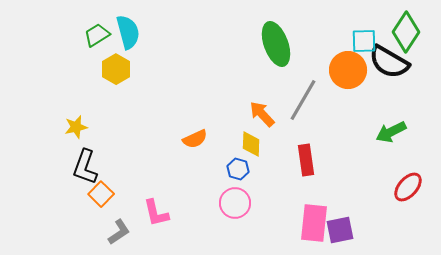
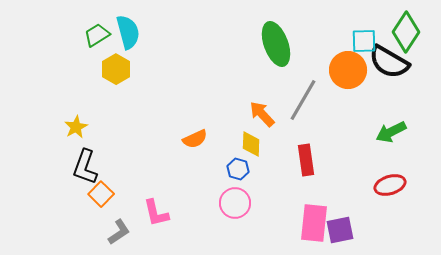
yellow star: rotated 15 degrees counterclockwise
red ellipse: moved 18 px left, 2 px up; rotated 32 degrees clockwise
